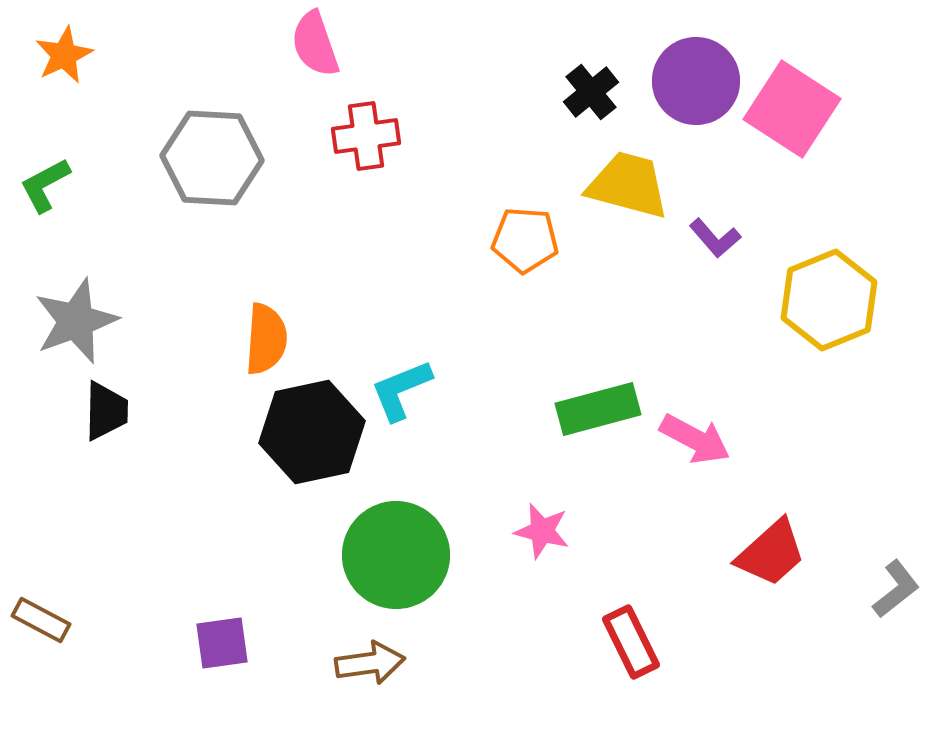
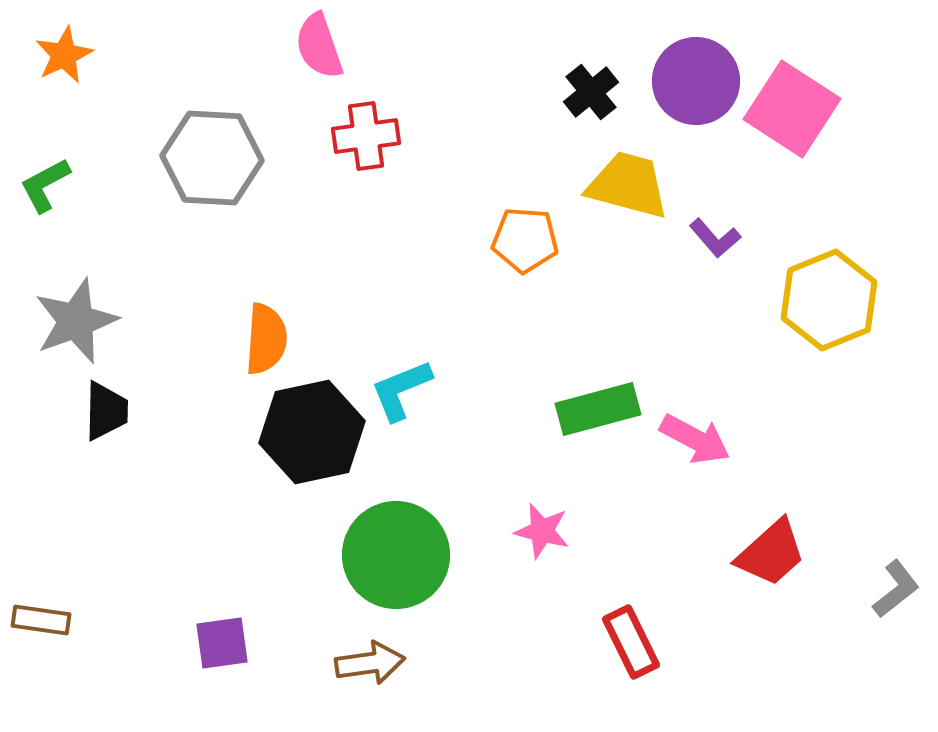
pink semicircle: moved 4 px right, 2 px down
brown rectangle: rotated 20 degrees counterclockwise
